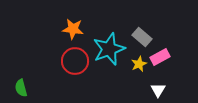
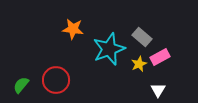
red circle: moved 19 px left, 19 px down
green semicircle: moved 3 px up; rotated 54 degrees clockwise
